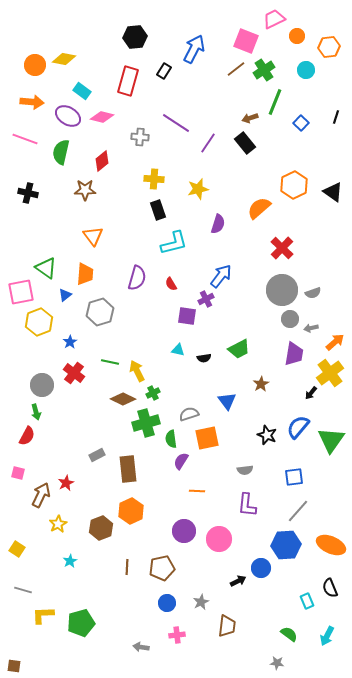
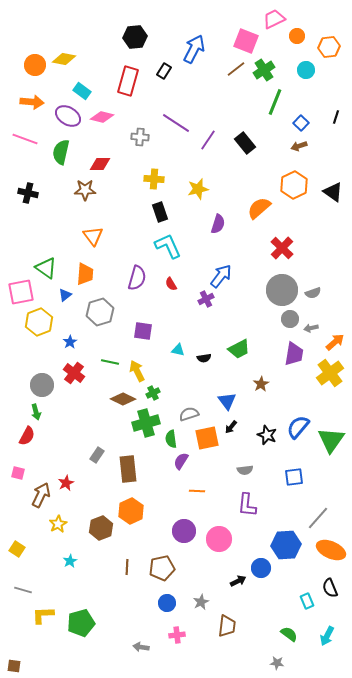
brown arrow at (250, 118): moved 49 px right, 28 px down
purple line at (208, 143): moved 3 px up
red diamond at (102, 161): moved 2 px left, 3 px down; rotated 40 degrees clockwise
black rectangle at (158, 210): moved 2 px right, 2 px down
cyan L-shape at (174, 243): moved 6 px left, 3 px down; rotated 100 degrees counterclockwise
purple square at (187, 316): moved 44 px left, 15 px down
black arrow at (311, 393): moved 80 px left, 34 px down
gray rectangle at (97, 455): rotated 28 degrees counterclockwise
gray line at (298, 511): moved 20 px right, 7 px down
orange ellipse at (331, 545): moved 5 px down
